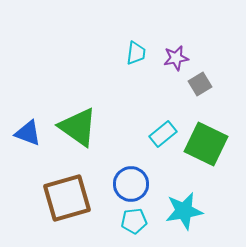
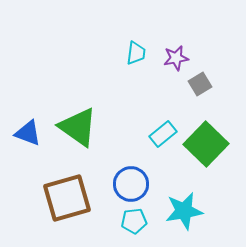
green square: rotated 18 degrees clockwise
